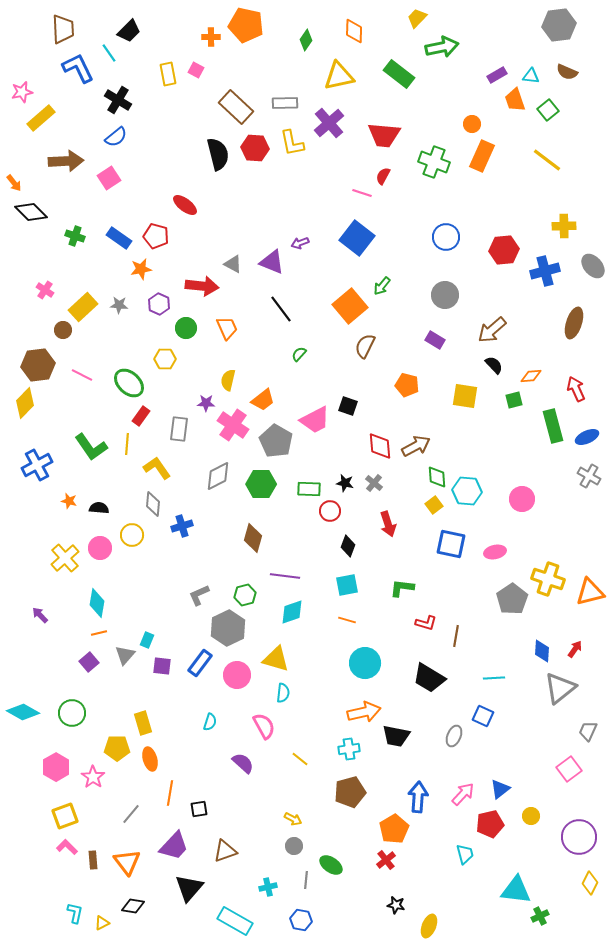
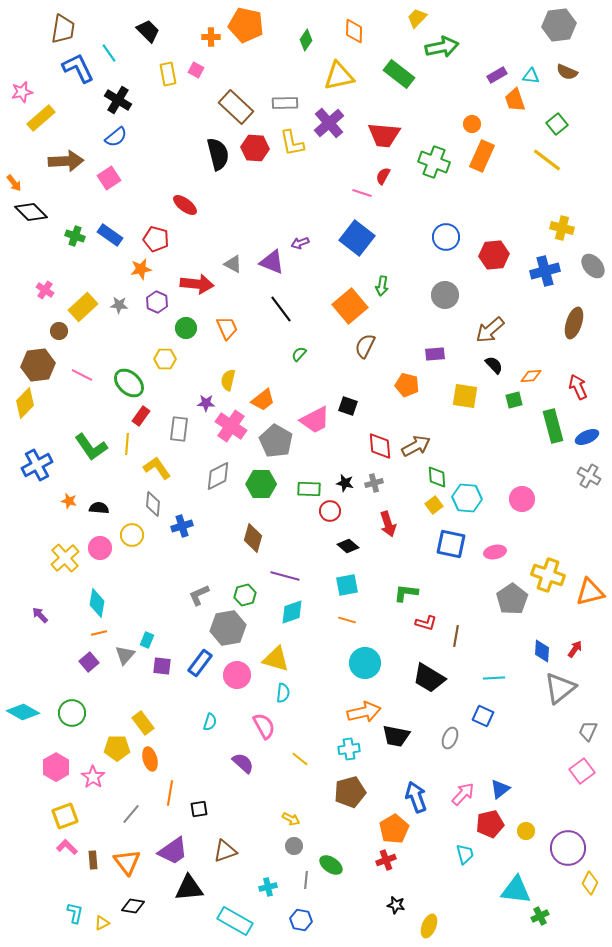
brown trapezoid at (63, 29): rotated 12 degrees clockwise
black trapezoid at (129, 31): moved 19 px right; rotated 90 degrees counterclockwise
green square at (548, 110): moved 9 px right, 14 px down
yellow cross at (564, 226): moved 2 px left, 2 px down; rotated 15 degrees clockwise
red pentagon at (156, 236): moved 3 px down
blue rectangle at (119, 238): moved 9 px left, 3 px up
red hexagon at (504, 250): moved 10 px left, 5 px down
red arrow at (202, 286): moved 5 px left, 2 px up
green arrow at (382, 286): rotated 30 degrees counterclockwise
purple hexagon at (159, 304): moved 2 px left, 2 px up
brown circle at (63, 330): moved 4 px left, 1 px down
brown arrow at (492, 330): moved 2 px left
purple rectangle at (435, 340): moved 14 px down; rotated 36 degrees counterclockwise
red arrow at (576, 389): moved 2 px right, 2 px up
pink cross at (233, 425): moved 2 px left, 1 px down
gray cross at (374, 483): rotated 36 degrees clockwise
cyan hexagon at (467, 491): moved 7 px down
black diamond at (348, 546): rotated 70 degrees counterclockwise
purple line at (285, 576): rotated 8 degrees clockwise
yellow cross at (548, 579): moved 4 px up
green L-shape at (402, 588): moved 4 px right, 5 px down
gray hexagon at (228, 628): rotated 16 degrees clockwise
yellow rectangle at (143, 723): rotated 20 degrees counterclockwise
gray ellipse at (454, 736): moved 4 px left, 2 px down
pink square at (569, 769): moved 13 px right, 2 px down
blue arrow at (418, 797): moved 2 px left; rotated 24 degrees counterclockwise
yellow circle at (531, 816): moved 5 px left, 15 px down
yellow arrow at (293, 819): moved 2 px left
purple circle at (579, 837): moved 11 px left, 11 px down
purple trapezoid at (174, 846): moved 1 px left, 5 px down; rotated 12 degrees clockwise
red cross at (386, 860): rotated 18 degrees clockwise
black triangle at (189, 888): rotated 44 degrees clockwise
